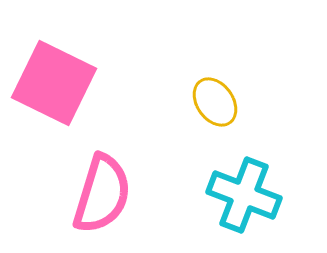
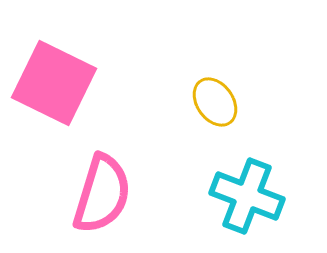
cyan cross: moved 3 px right, 1 px down
